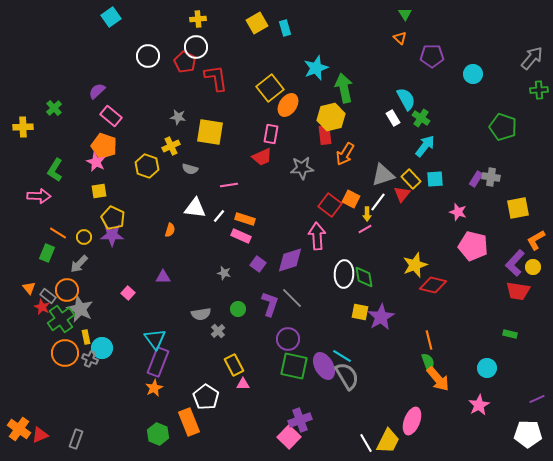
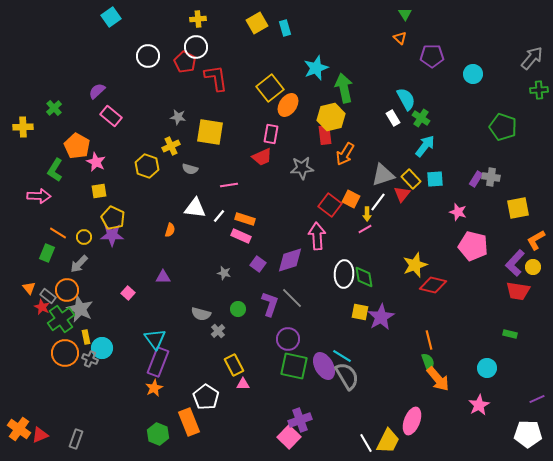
orange pentagon at (104, 146): moved 27 px left; rotated 10 degrees clockwise
gray semicircle at (201, 314): rotated 24 degrees clockwise
